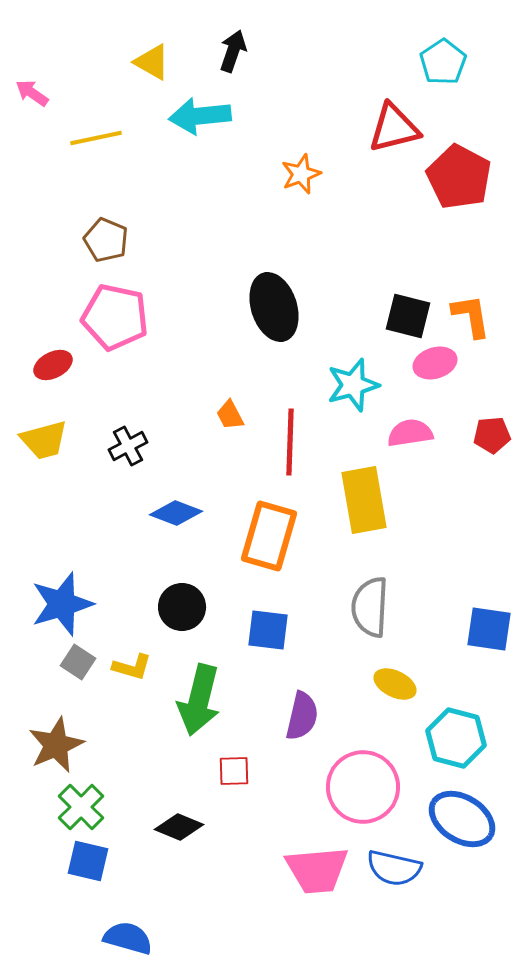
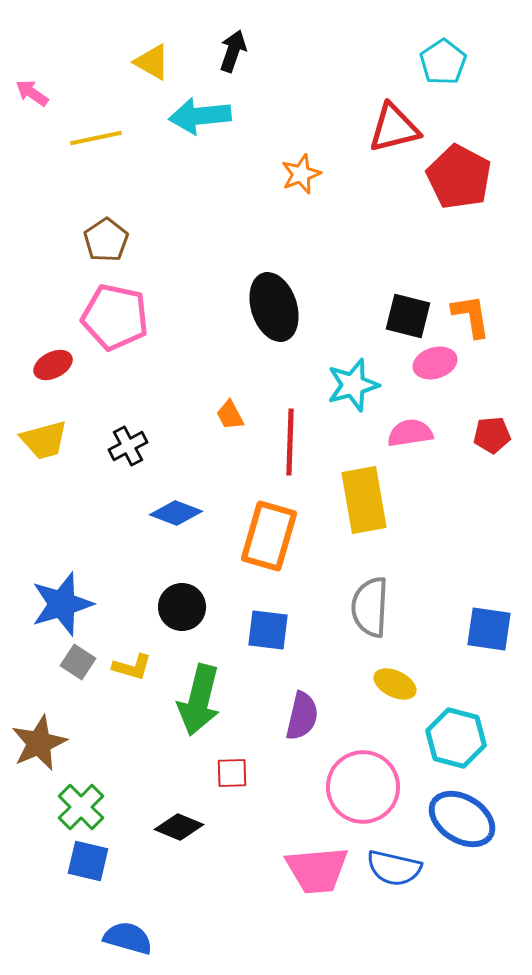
brown pentagon at (106, 240): rotated 15 degrees clockwise
brown star at (56, 745): moved 17 px left, 2 px up
red square at (234, 771): moved 2 px left, 2 px down
